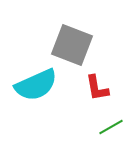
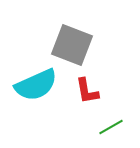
red L-shape: moved 10 px left, 3 px down
